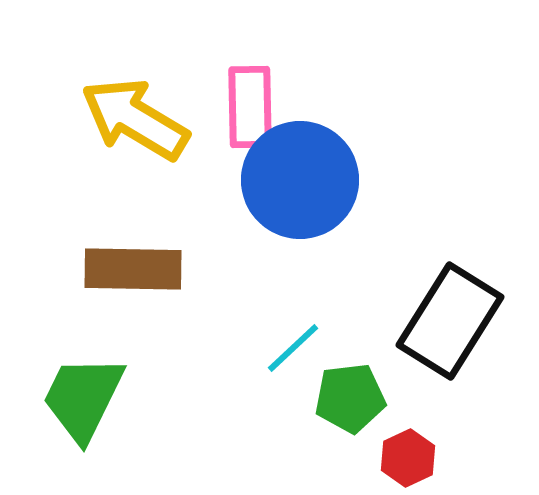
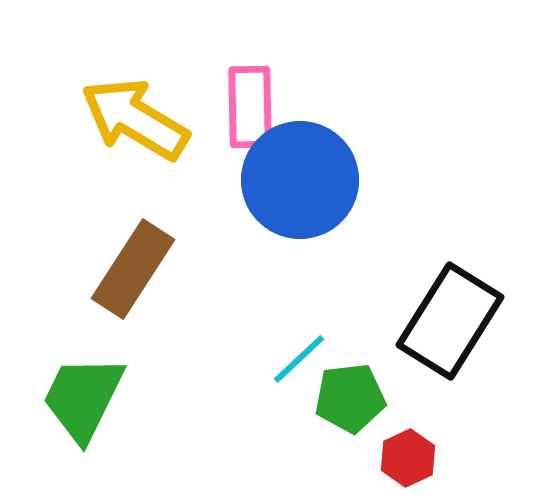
brown rectangle: rotated 58 degrees counterclockwise
cyan line: moved 6 px right, 11 px down
